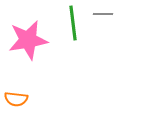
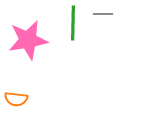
green line: rotated 8 degrees clockwise
